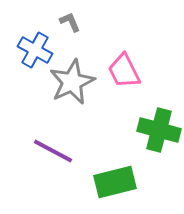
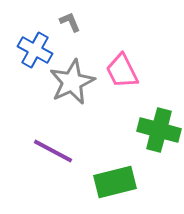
pink trapezoid: moved 2 px left
